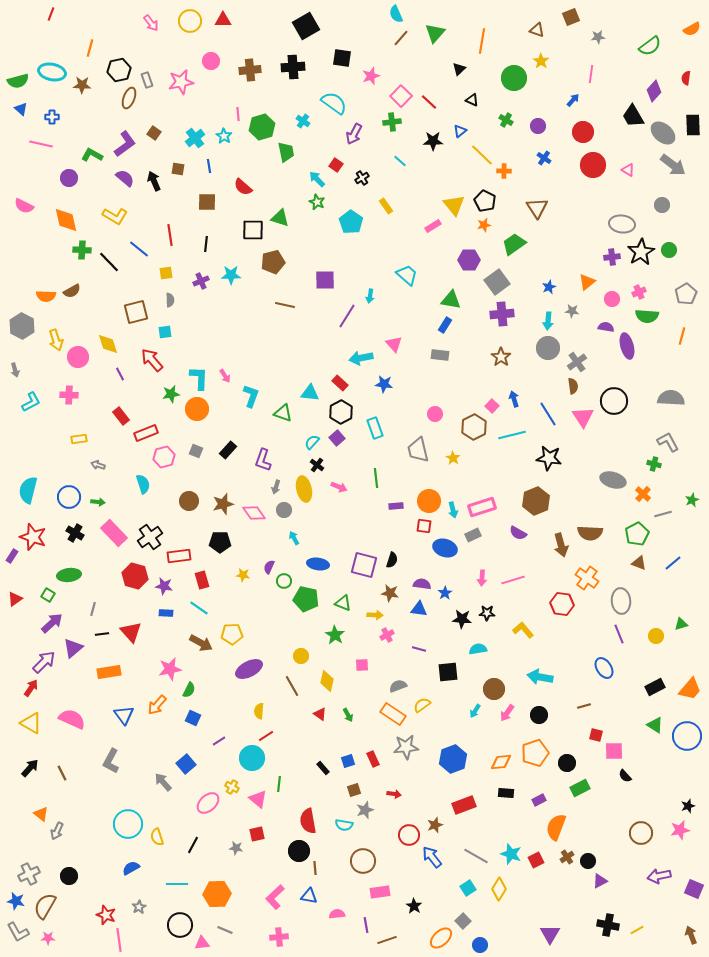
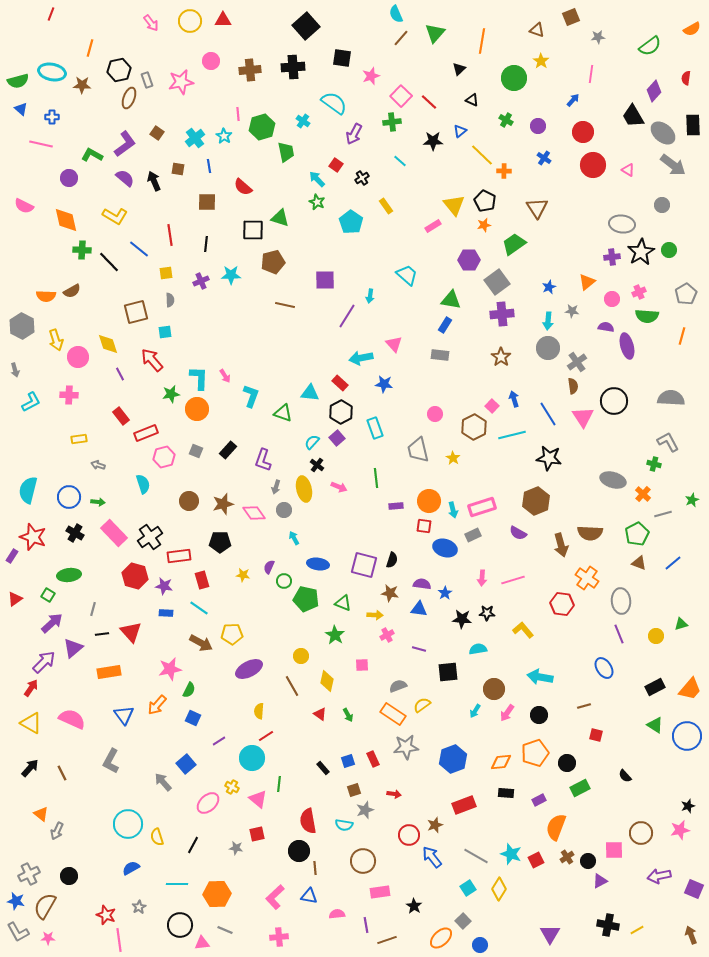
black square at (306, 26): rotated 12 degrees counterclockwise
brown square at (154, 133): moved 3 px right
pink square at (614, 751): moved 99 px down
